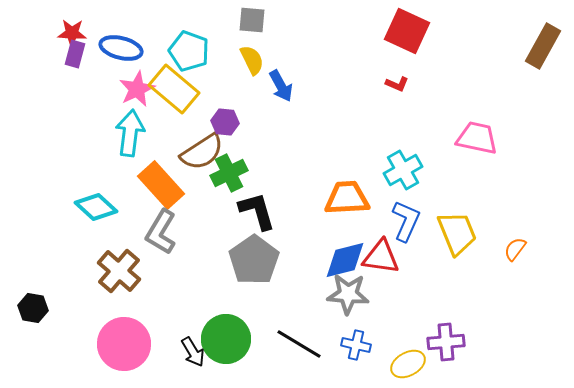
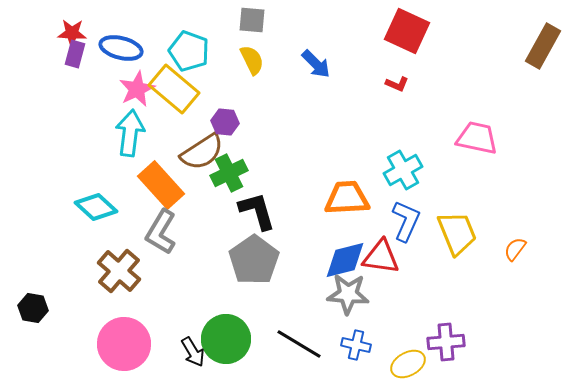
blue arrow: moved 35 px right, 22 px up; rotated 16 degrees counterclockwise
